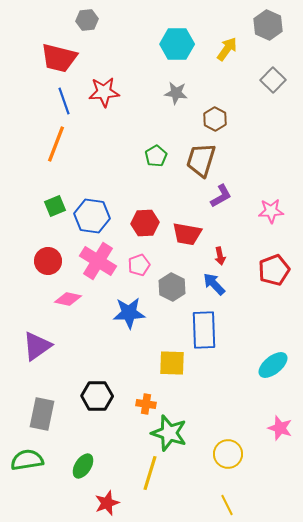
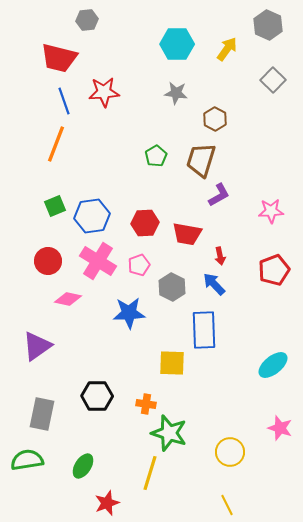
purple L-shape at (221, 196): moved 2 px left, 1 px up
blue hexagon at (92, 216): rotated 16 degrees counterclockwise
yellow circle at (228, 454): moved 2 px right, 2 px up
